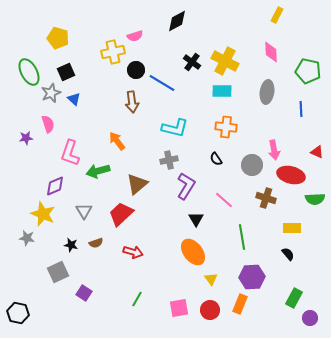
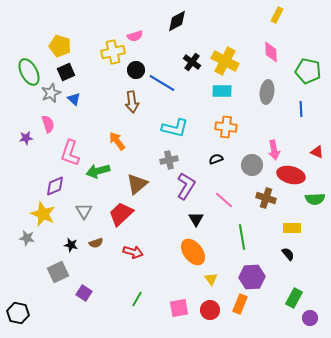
yellow pentagon at (58, 38): moved 2 px right, 8 px down
black semicircle at (216, 159): rotated 104 degrees clockwise
